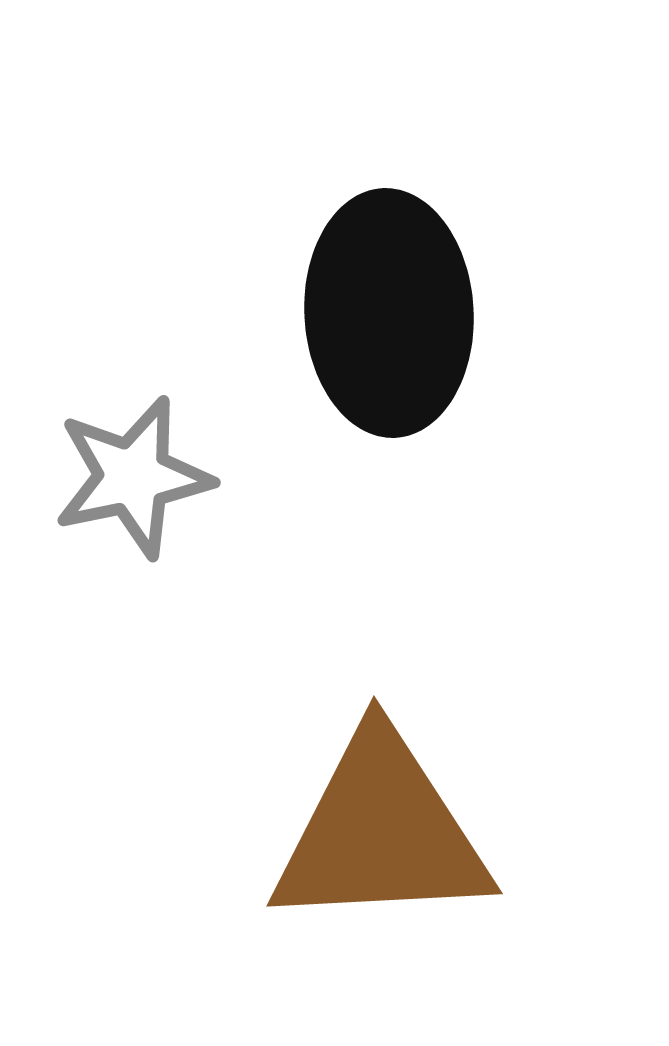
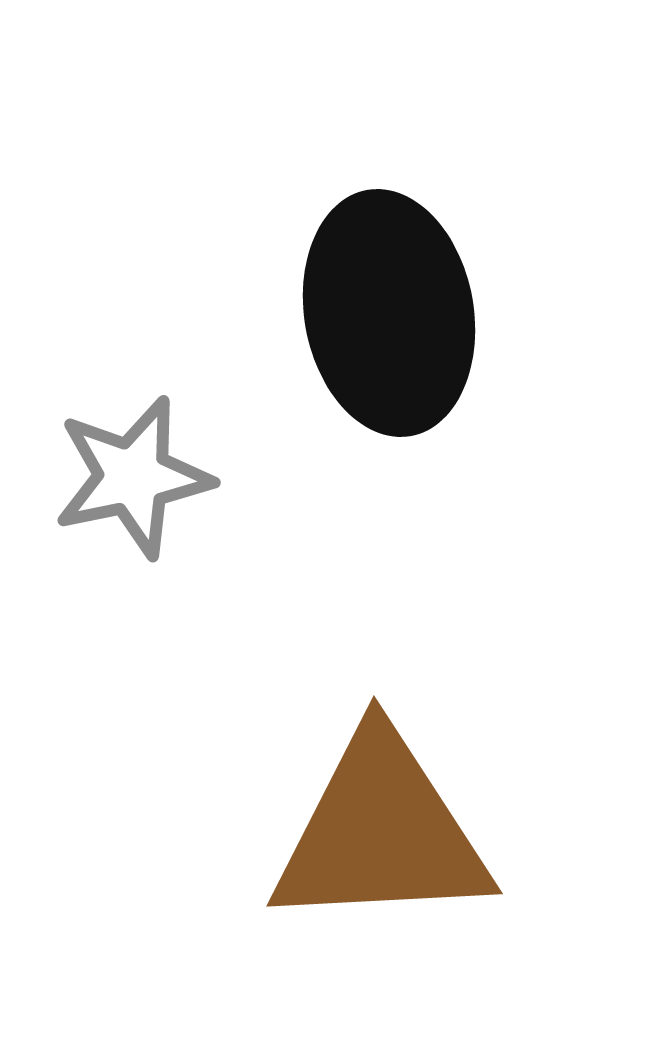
black ellipse: rotated 7 degrees counterclockwise
